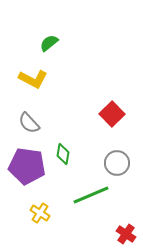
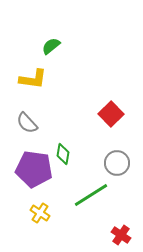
green semicircle: moved 2 px right, 3 px down
yellow L-shape: rotated 20 degrees counterclockwise
red square: moved 1 px left
gray semicircle: moved 2 px left
purple pentagon: moved 7 px right, 3 px down
green line: rotated 9 degrees counterclockwise
red cross: moved 5 px left, 1 px down
